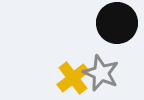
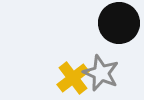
black circle: moved 2 px right
